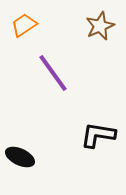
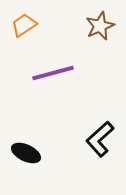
purple line: rotated 69 degrees counterclockwise
black L-shape: moved 2 px right, 4 px down; rotated 51 degrees counterclockwise
black ellipse: moved 6 px right, 4 px up
